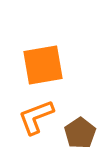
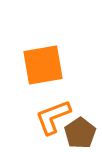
orange L-shape: moved 17 px right
